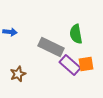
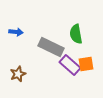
blue arrow: moved 6 px right
